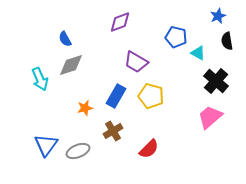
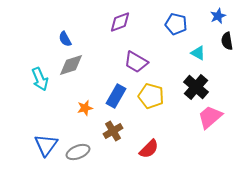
blue pentagon: moved 13 px up
black cross: moved 20 px left, 6 px down
gray ellipse: moved 1 px down
